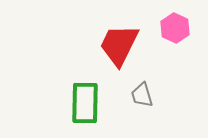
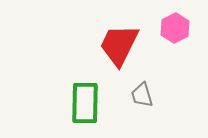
pink hexagon: rotated 8 degrees clockwise
